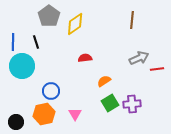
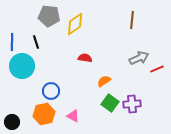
gray pentagon: rotated 30 degrees counterclockwise
blue line: moved 1 px left
red semicircle: rotated 16 degrees clockwise
red line: rotated 16 degrees counterclockwise
green square: rotated 24 degrees counterclockwise
pink triangle: moved 2 px left, 2 px down; rotated 32 degrees counterclockwise
black circle: moved 4 px left
